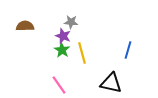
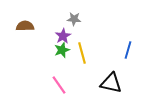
gray star: moved 3 px right, 3 px up
purple star: rotated 21 degrees clockwise
green star: rotated 21 degrees clockwise
